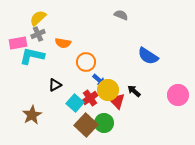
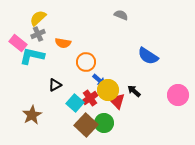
pink rectangle: rotated 48 degrees clockwise
